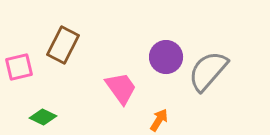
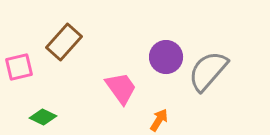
brown rectangle: moved 1 px right, 3 px up; rotated 15 degrees clockwise
